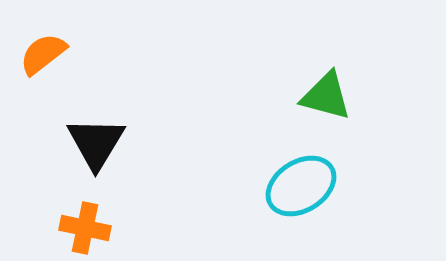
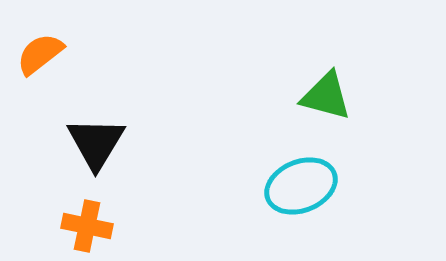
orange semicircle: moved 3 px left
cyan ellipse: rotated 10 degrees clockwise
orange cross: moved 2 px right, 2 px up
